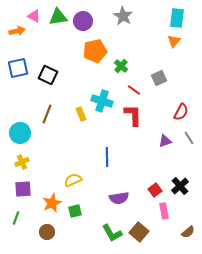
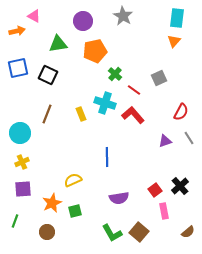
green triangle: moved 27 px down
green cross: moved 6 px left, 8 px down
cyan cross: moved 3 px right, 2 px down
red L-shape: rotated 40 degrees counterclockwise
green line: moved 1 px left, 3 px down
